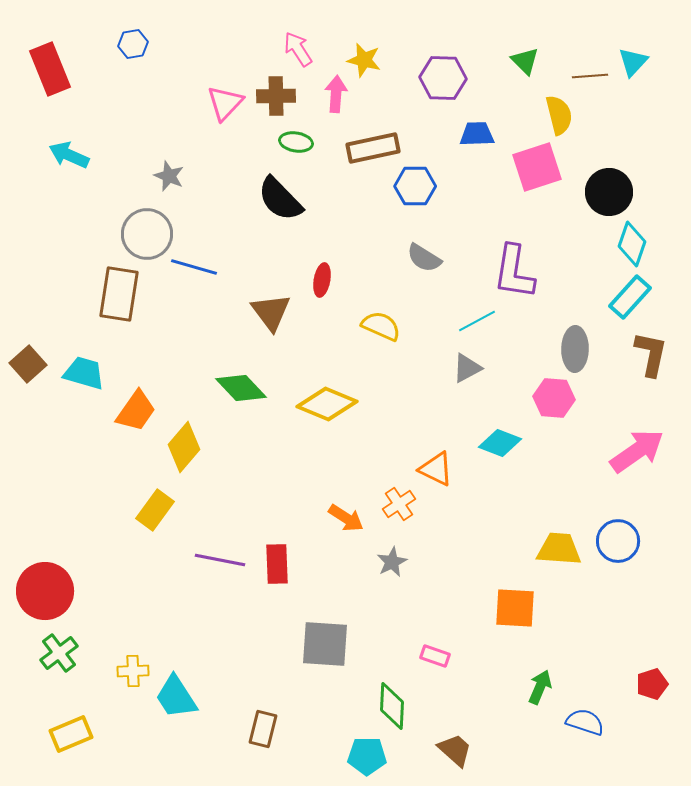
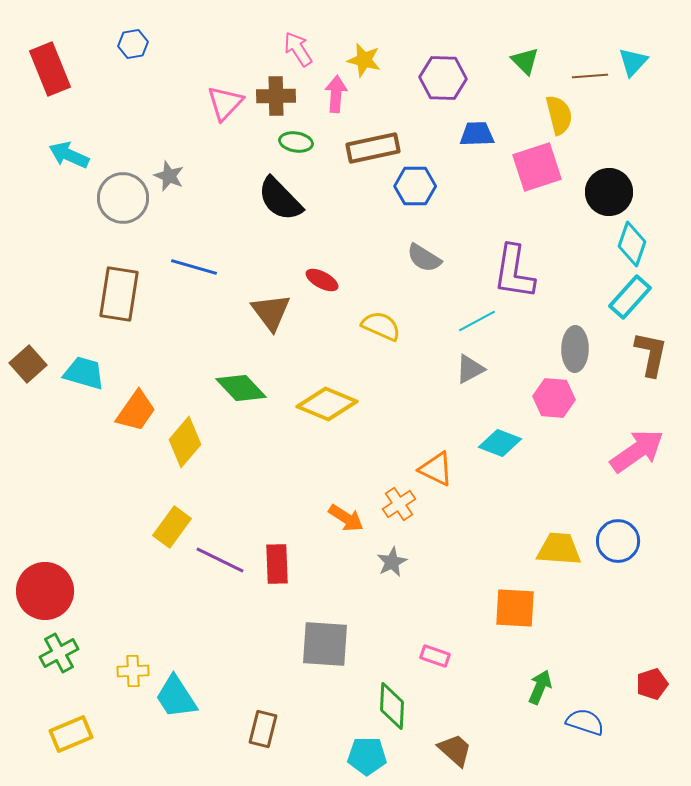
gray circle at (147, 234): moved 24 px left, 36 px up
red ellipse at (322, 280): rotated 72 degrees counterclockwise
gray triangle at (467, 368): moved 3 px right, 1 px down
yellow diamond at (184, 447): moved 1 px right, 5 px up
yellow rectangle at (155, 510): moved 17 px right, 17 px down
purple line at (220, 560): rotated 15 degrees clockwise
green cross at (59, 653): rotated 9 degrees clockwise
